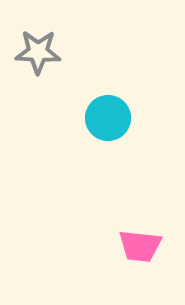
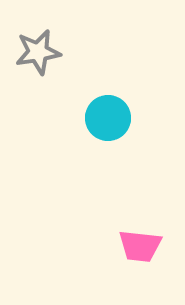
gray star: rotated 12 degrees counterclockwise
